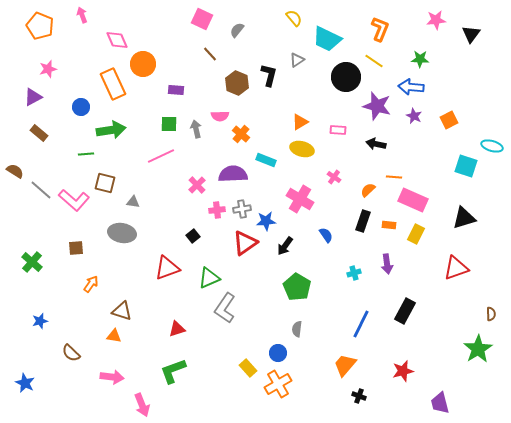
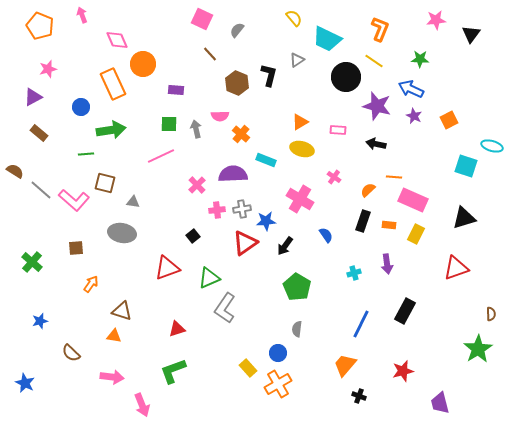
blue arrow at (411, 87): moved 2 px down; rotated 20 degrees clockwise
